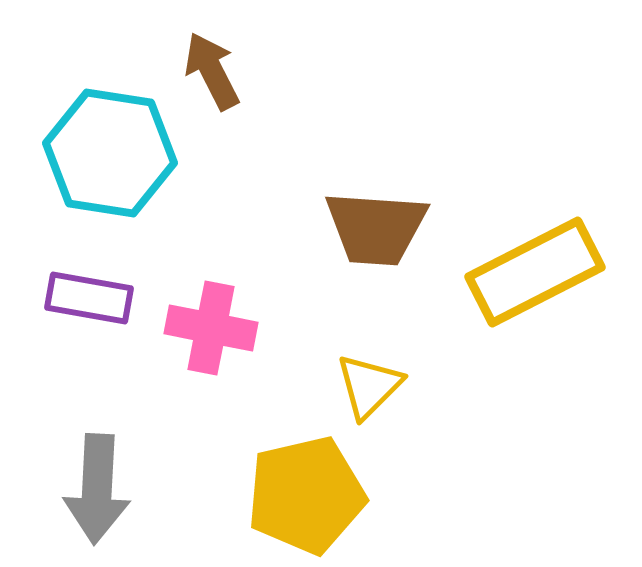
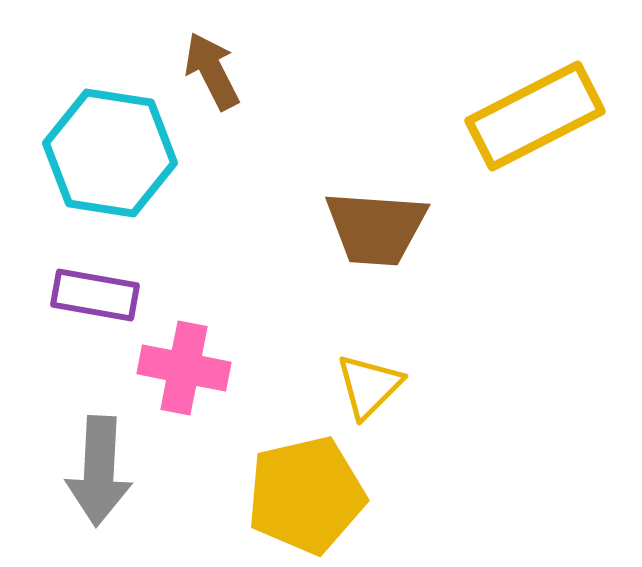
yellow rectangle: moved 156 px up
purple rectangle: moved 6 px right, 3 px up
pink cross: moved 27 px left, 40 px down
gray arrow: moved 2 px right, 18 px up
